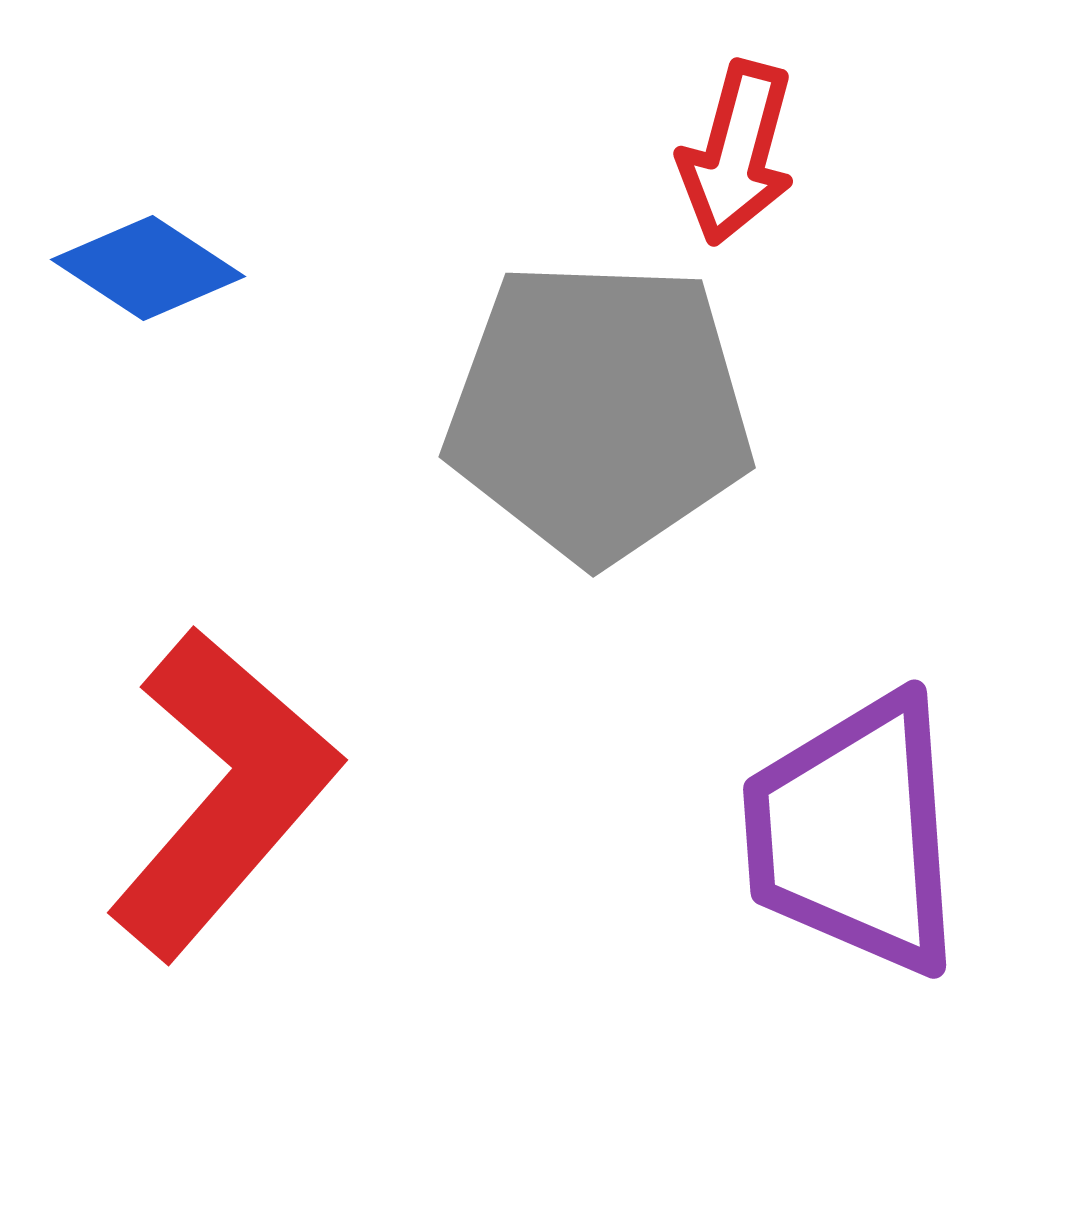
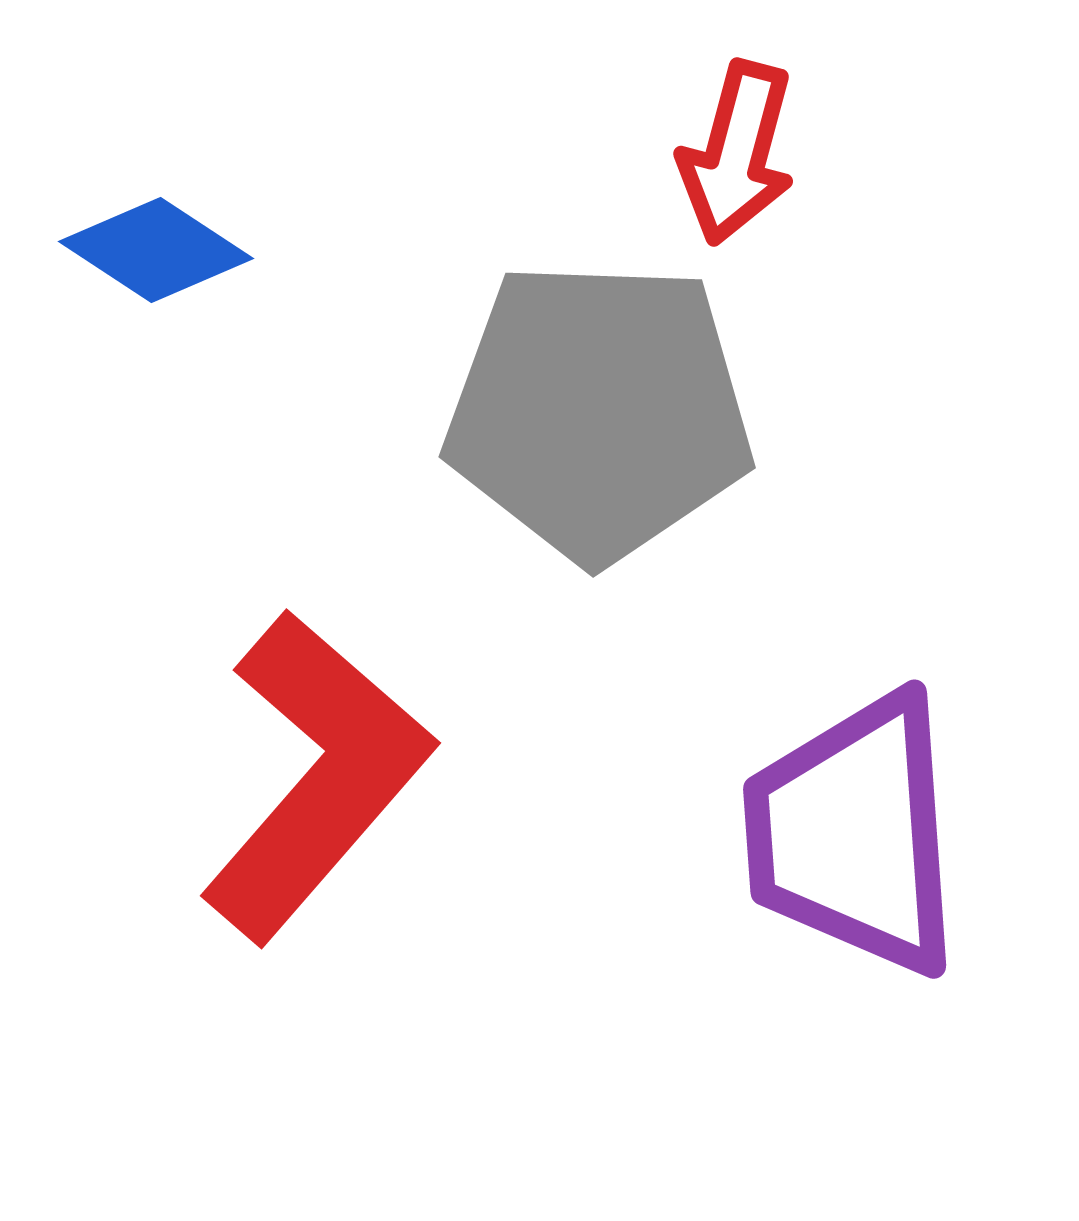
blue diamond: moved 8 px right, 18 px up
red L-shape: moved 93 px right, 17 px up
